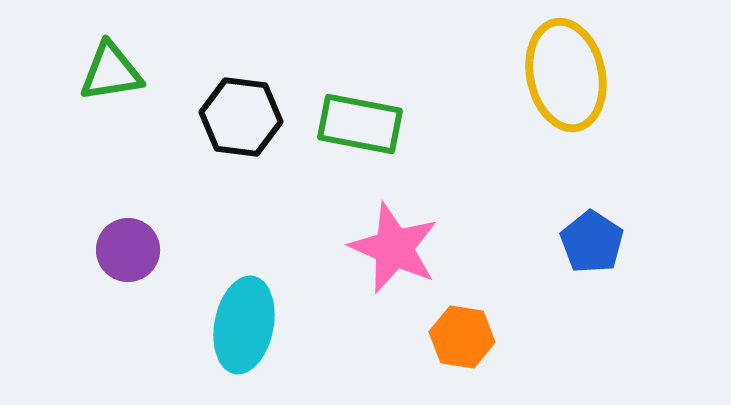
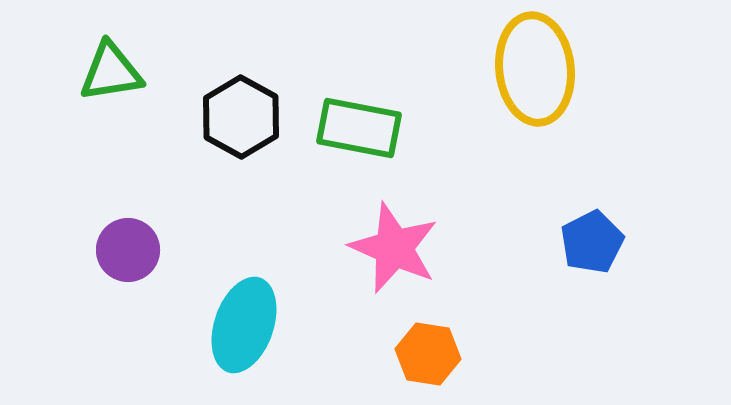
yellow ellipse: moved 31 px left, 6 px up; rotated 6 degrees clockwise
black hexagon: rotated 22 degrees clockwise
green rectangle: moved 1 px left, 4 px down
blue pentagon: rotated 12 degrees clockwise
cyan ellipse: rotated 8 degrees clockwise
orange hexagon: moved 34 px left, 17 px down
